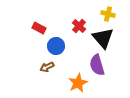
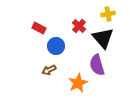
yellow cross: rotated 24 degrees counterclockwise
brown arrow: moved 2 px right, 3 px down
